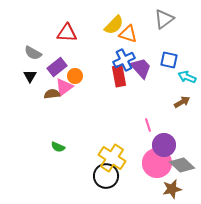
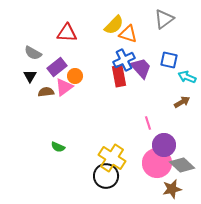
brown semicircle: moved 6 px left, 2 px up
pink line: moved 2 px up
